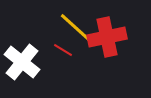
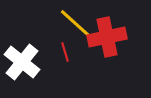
yellow line: moved 4 px up
red line: moved 2 px right, 2 px down; rotated 42 degrees clockwise
